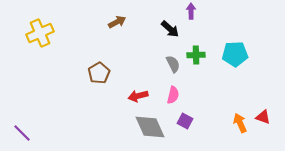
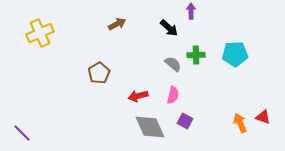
brown arrow: moved 2 px down
black arrow: moved 1 px left, 1 px up
gray semicircle: rotated 24 degrees counterclockwise
